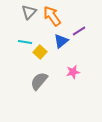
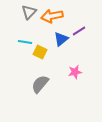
orange arrow: rotated 65 degrees counterclockwise
blue triangle: moved 2 px up
yellow square: rotated 16 degrees counterclockwise
pink star: moved 2 px right
gray semicircle: moved 1 px right, 3 px down
